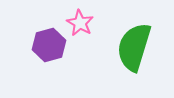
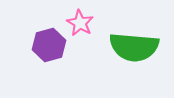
green semicircle: rotated 102 degrees counterclockwise
